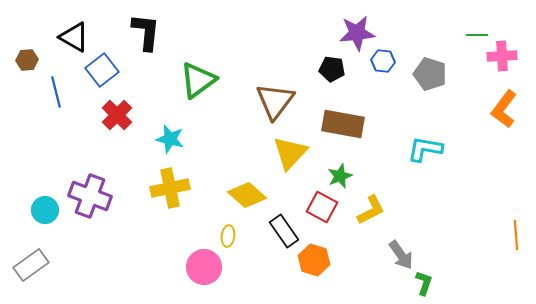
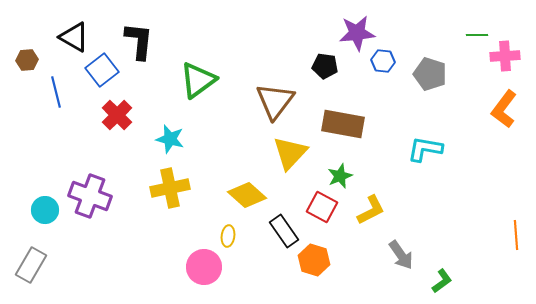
black L-shape: moved 7 px left, 9 px down
pink cross: moved 3 px right
black pentagon: moved 7 px left, 3 px up
gray rectangle: rotated 24 degrees counterclockwise
green L-shape: moved 18 px right, 2 px up; rotated 35 degrees clockwise
